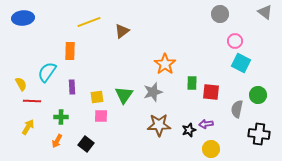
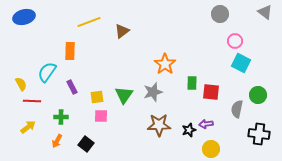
blue ellipse: moved 1 px right, 1 px up; rotated 10 degrees counterclockwise
purple rectangle: rotated 24 degrees counterclockwise
yellow arrow: rotated 21 degrees clockwise
